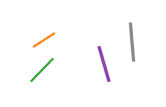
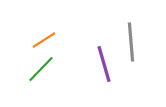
gray line: moved 1 px left
green line: moved 1 px left, 1 px up
